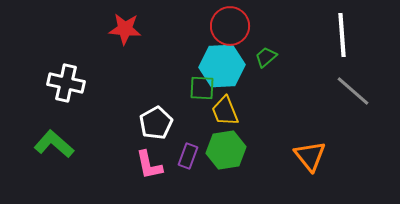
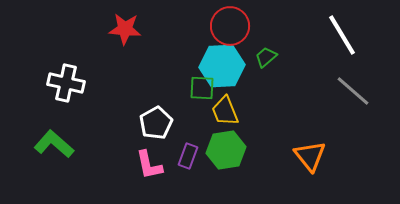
white line: rotated 27 degrees counterclockwise
